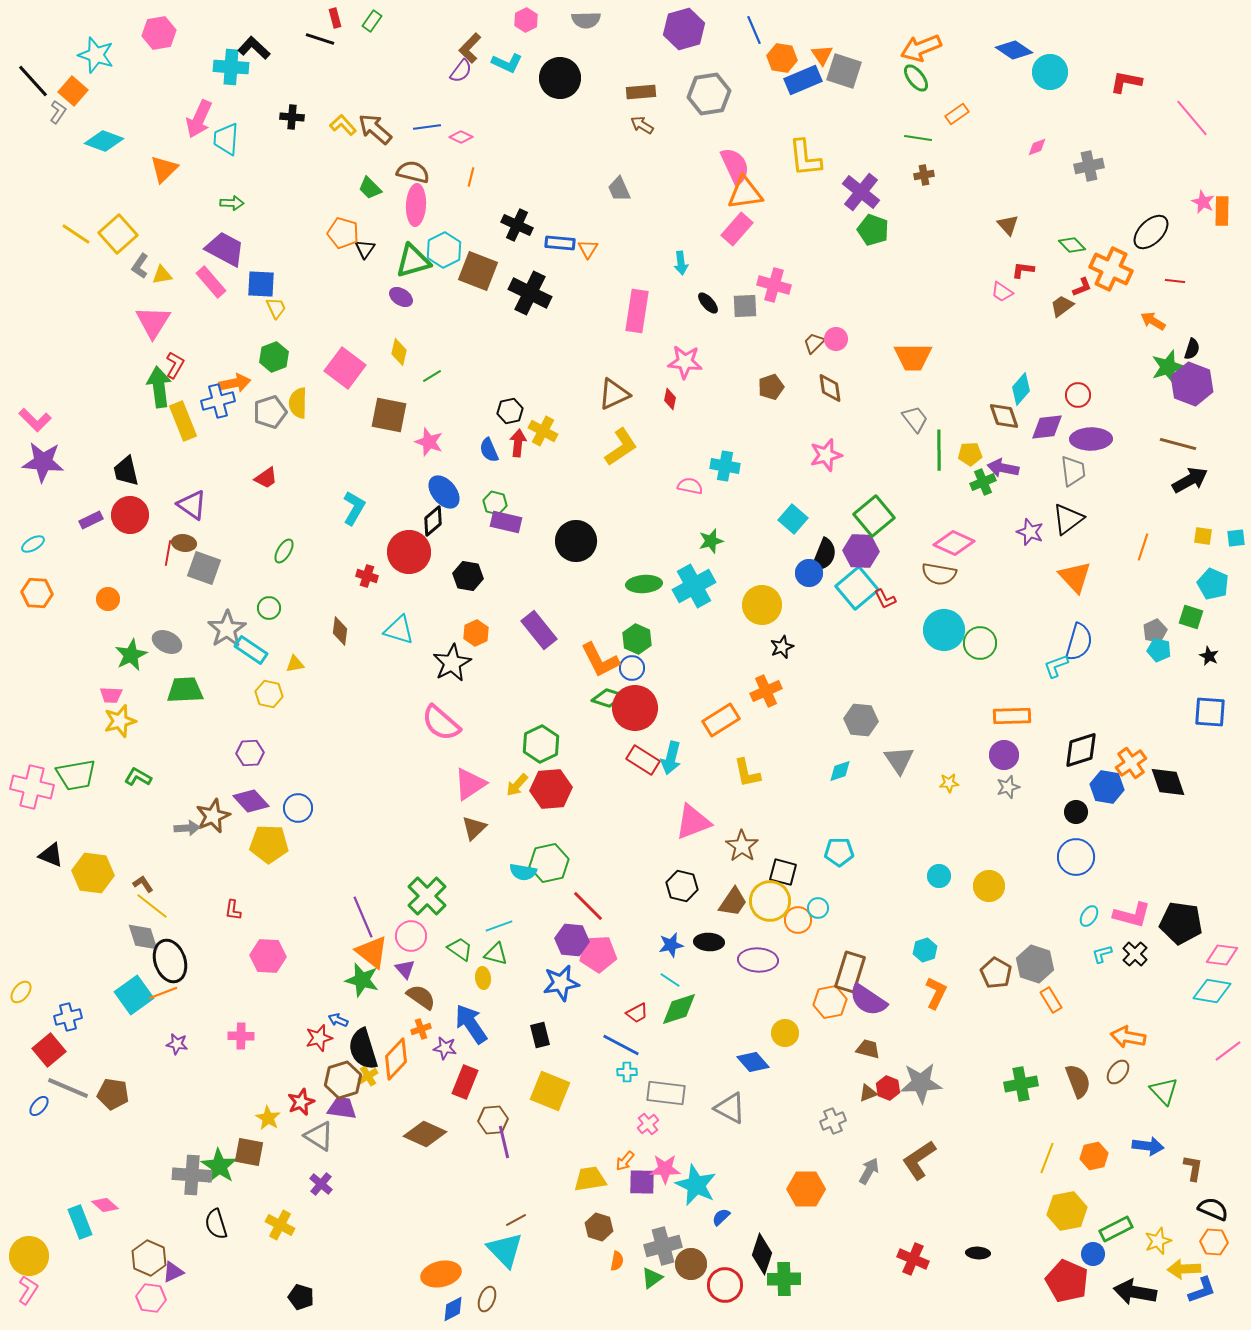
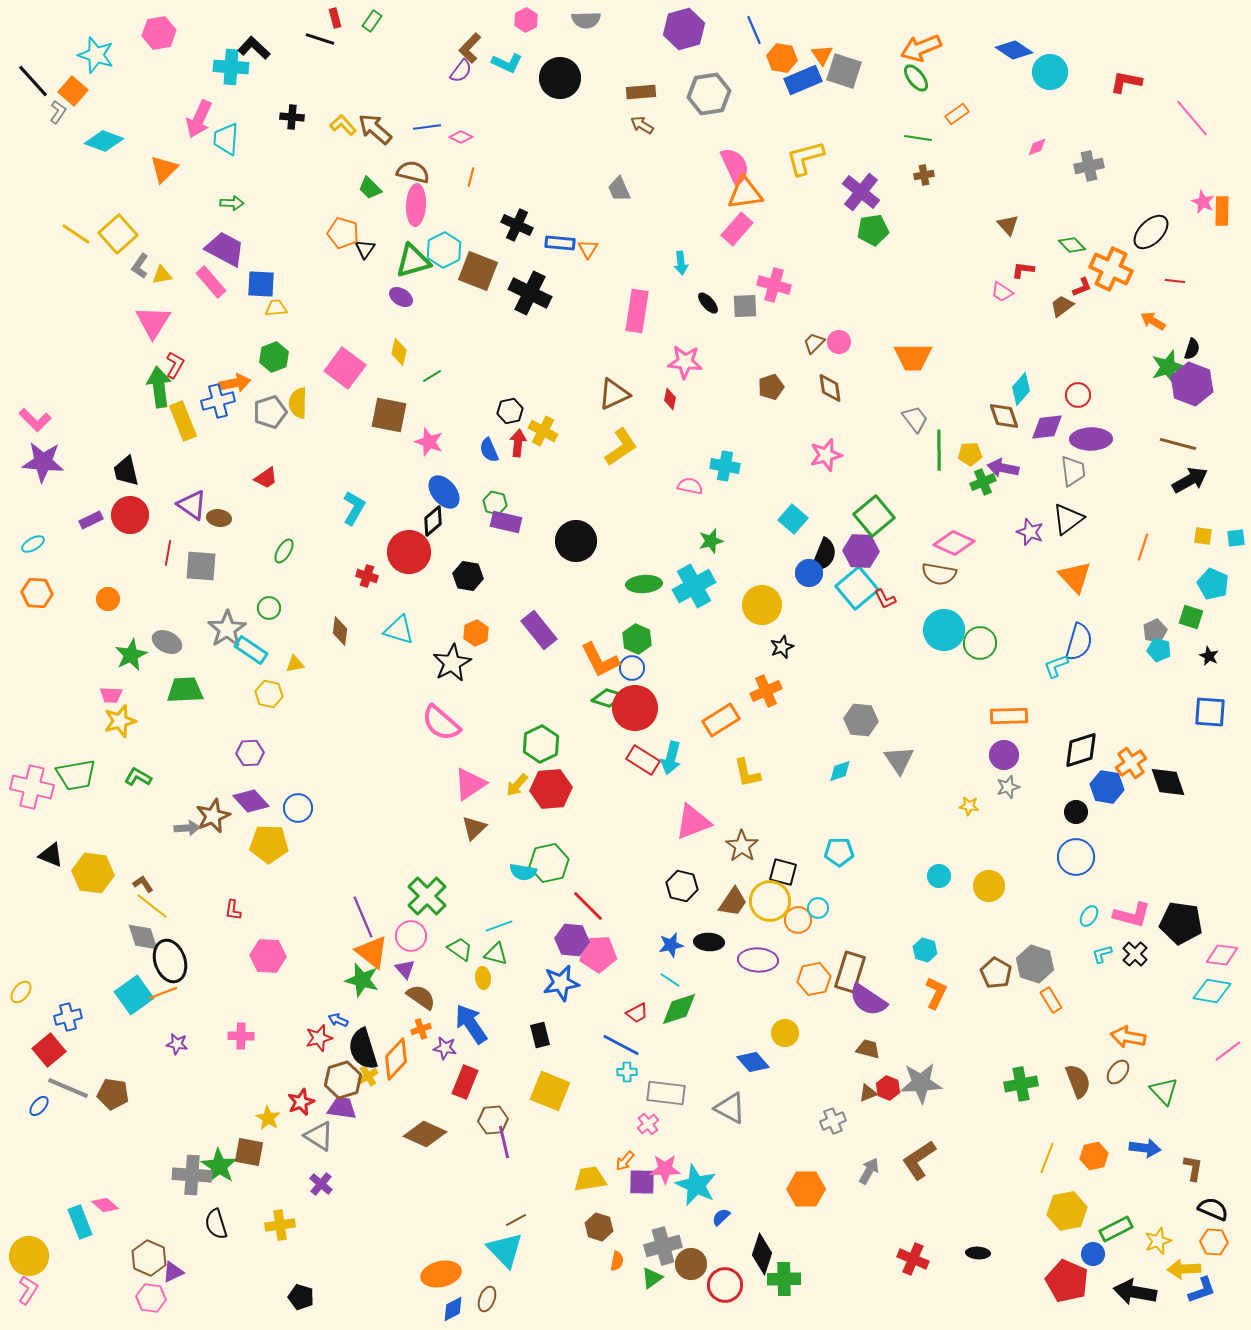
yellow L-shape at (805, 158): rotated 81 degrees clockwise
green pentagon at (873, 230): rotated 28 degrees counterclockwise
yellow trapezoid at (276, 308): rotated 70 degrees counterclockwise
pink circle at (836, 339): moved 3 px right, 3 px down
brown ellipse at (184, 543): moved 35 px right, 25 px up
gray square at (204, 568): moved 3 px left, 2 px up; rotated 16 degrees counterclockwise
orange rectangle at (1012, 716): moved 3 px left
yellow star at (949, 783): moved 20 px right, 23 px down; rotated 12 degrees clockwise
cyan hexagon at (925, 950): rotated 25 degrees counterclockwise
orange hexagon at (830, 1002): moved 16 px left, 23 px up
blue arrow at (1148, 1146): moved 3 px left, 2 px down
yellow cross at (280, 1225): rotated 36 degrees counterclockwise
